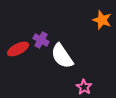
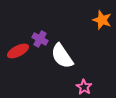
purple cross: moved 1 px left, 1 px up
red ellipse: moved 2 px down
